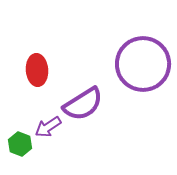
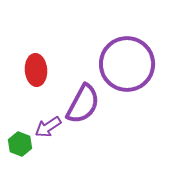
purple circle: moved 16 px left
red ellipse: moved 1 px left
purple semicircle: rotated 30 degrees counterclockwise
